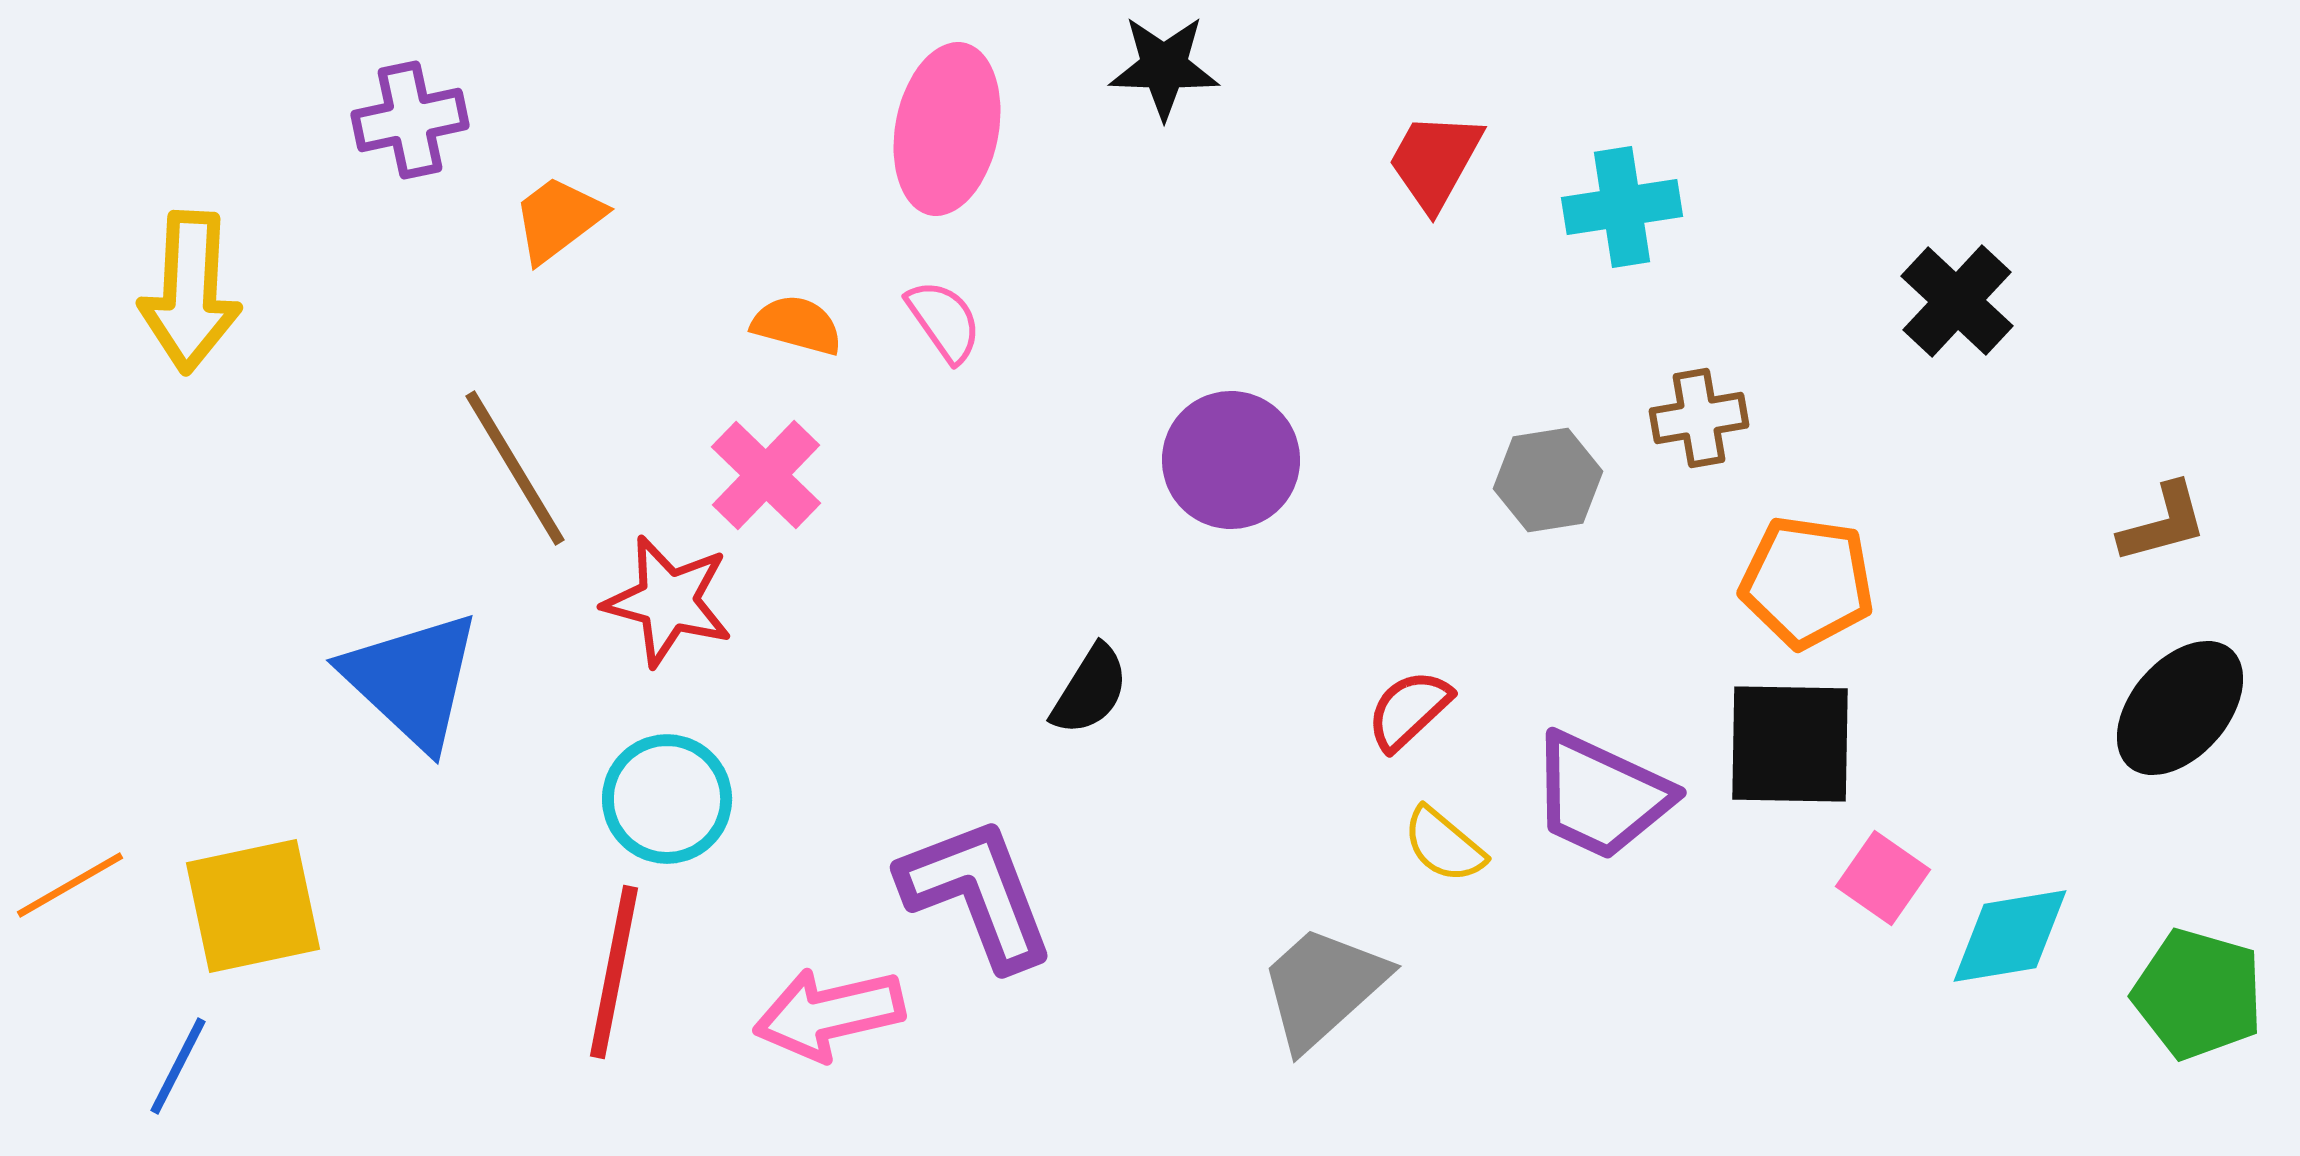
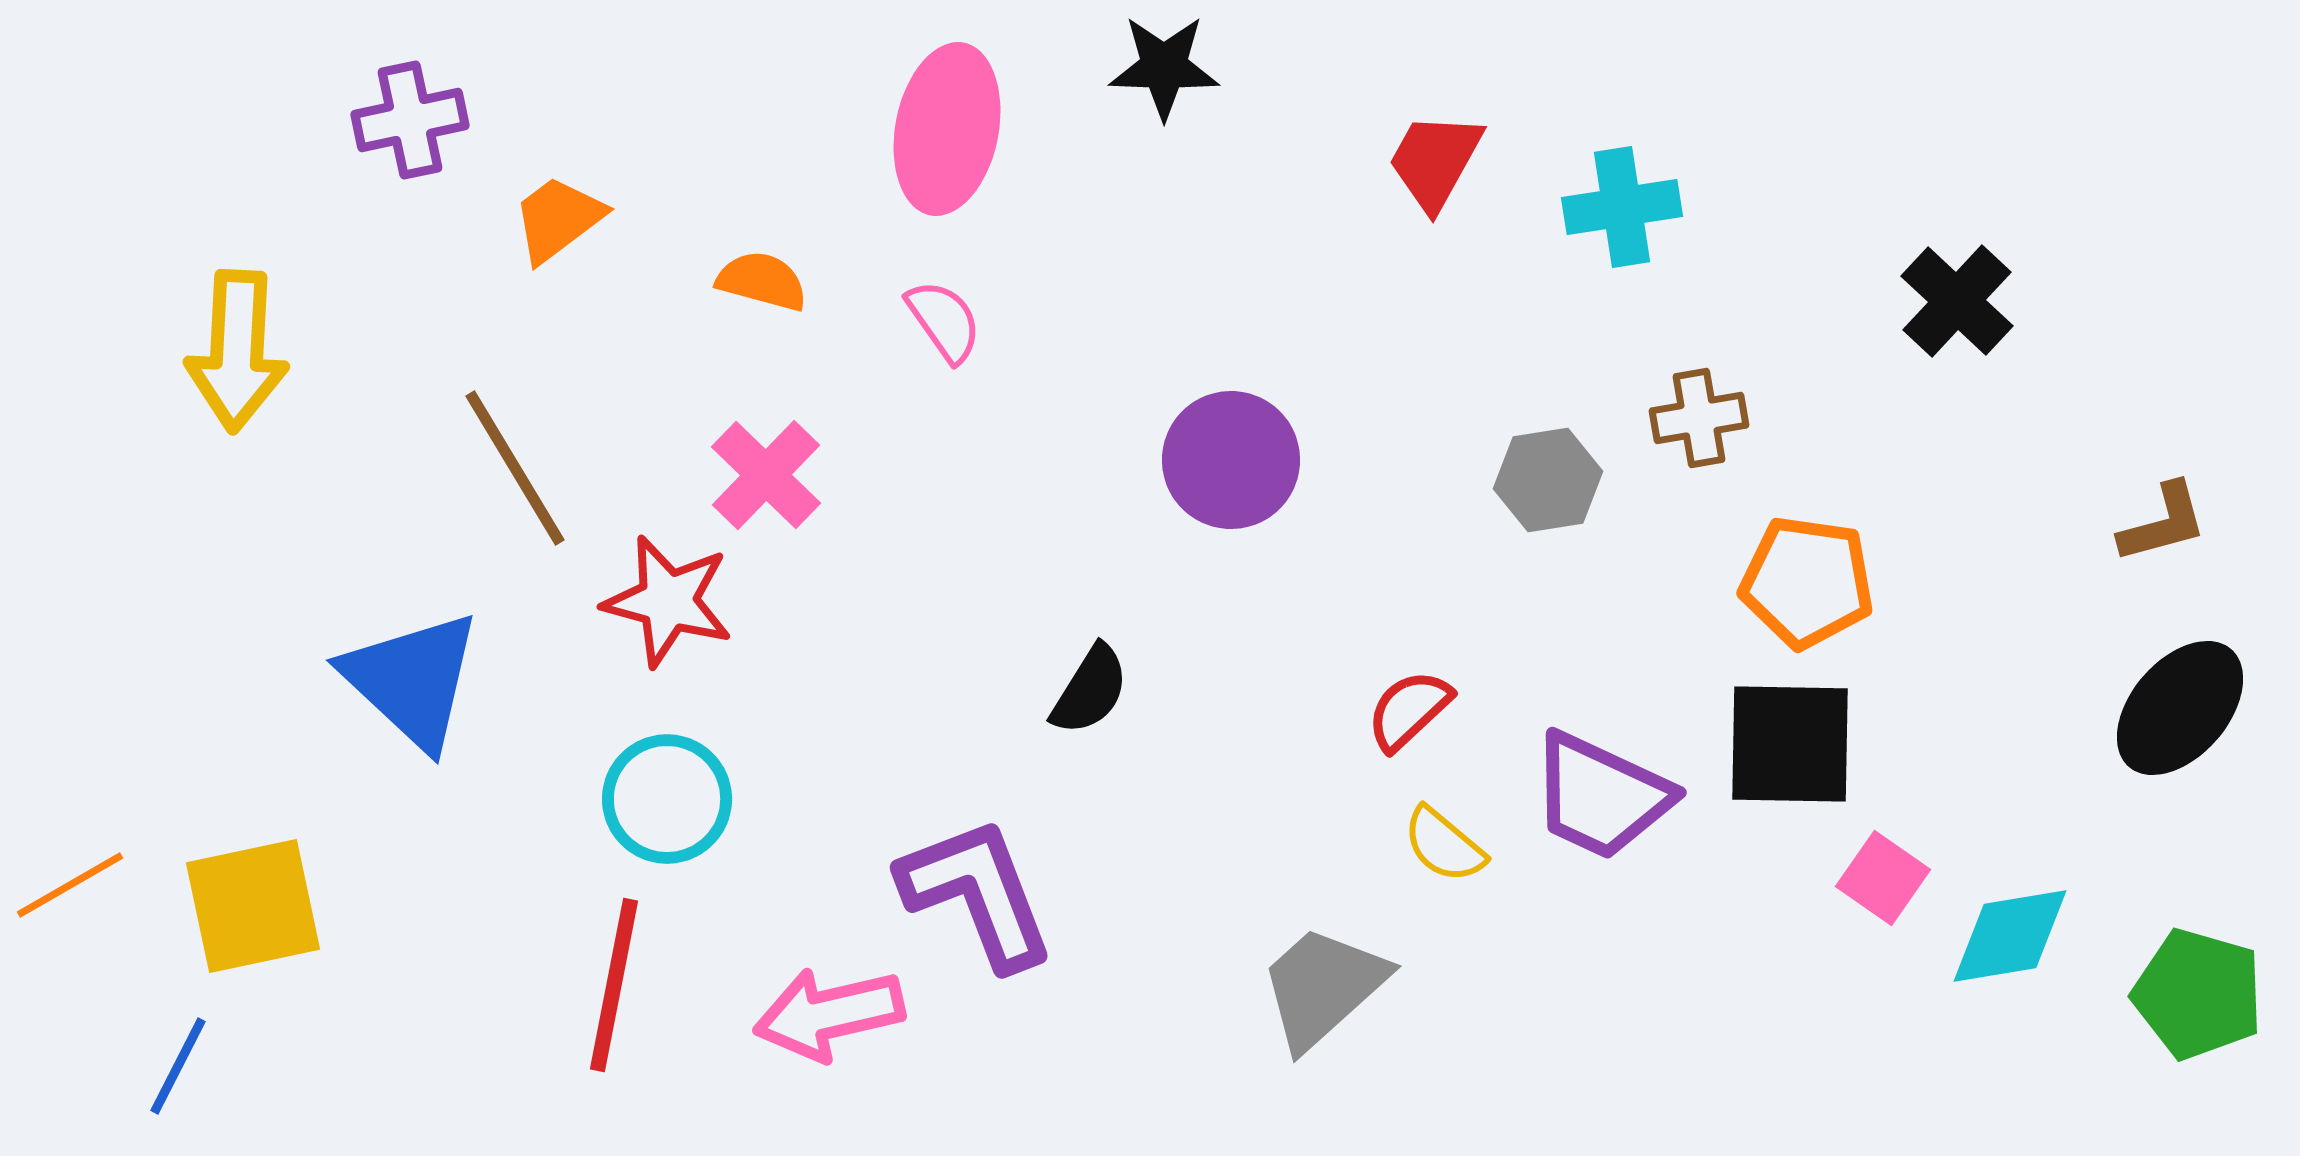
yellow arrow: moved 47 px right, 59 px down
orange semicircle: moved 35 px left, 44 px up
red line: moved 13 px down
